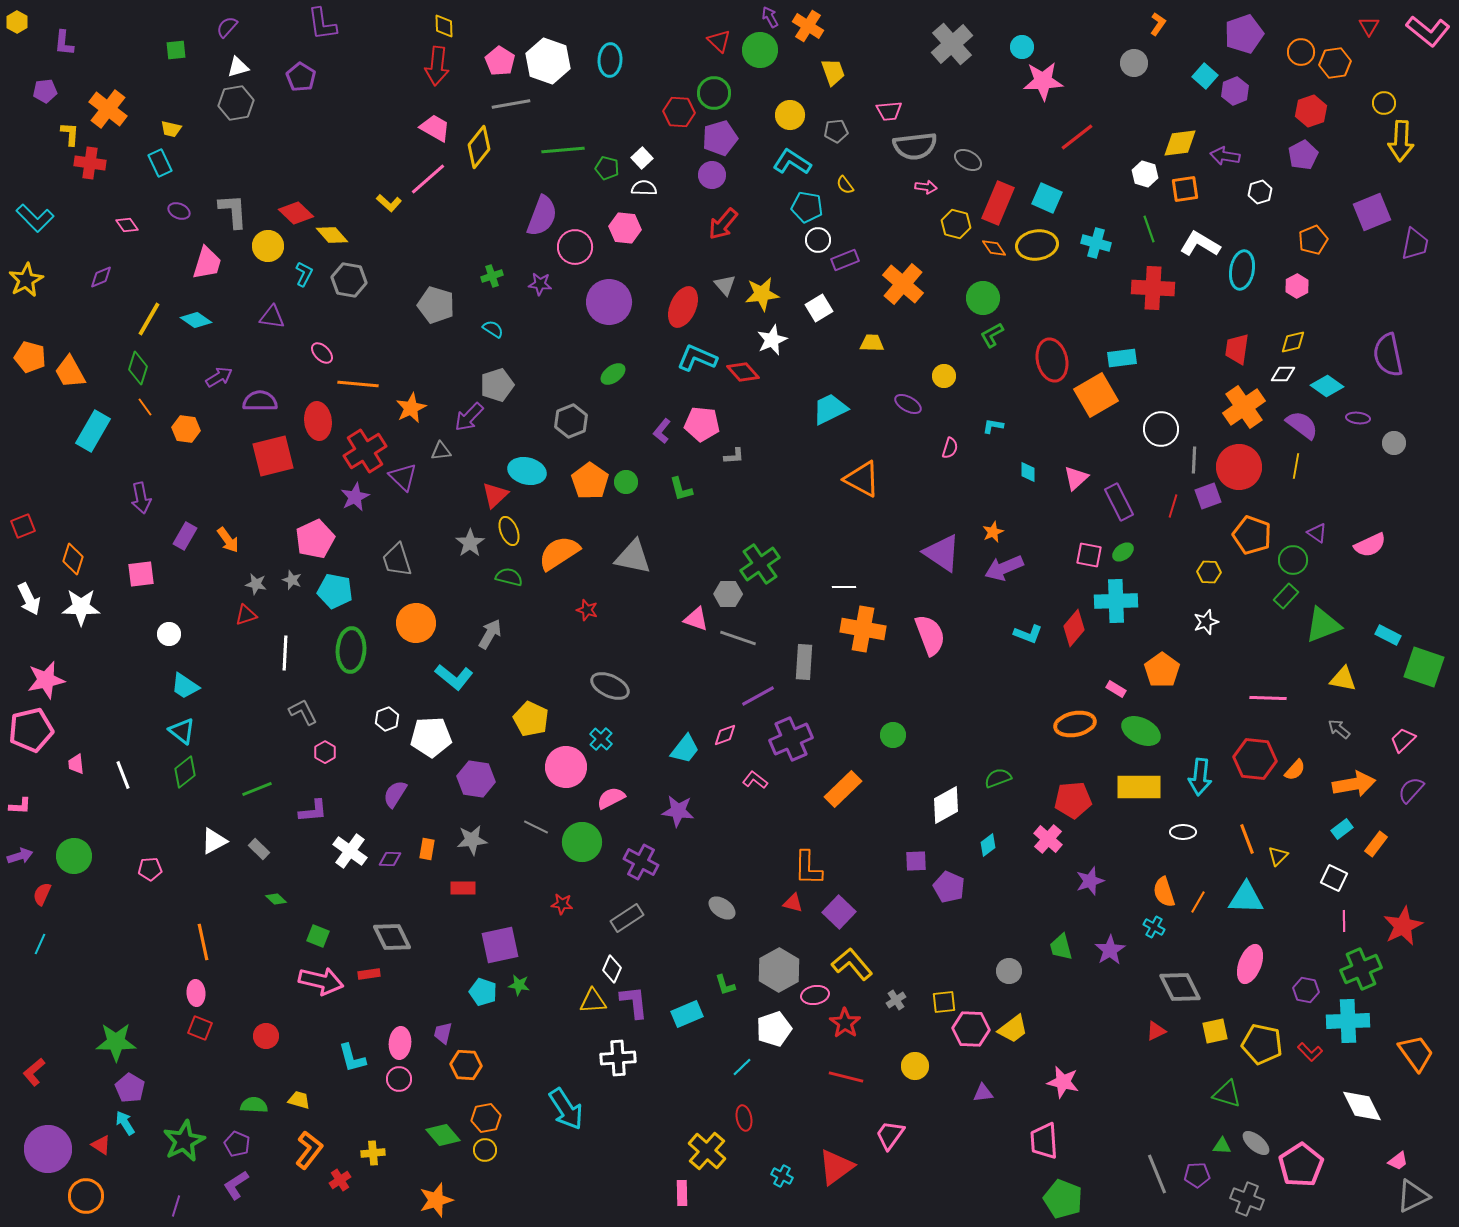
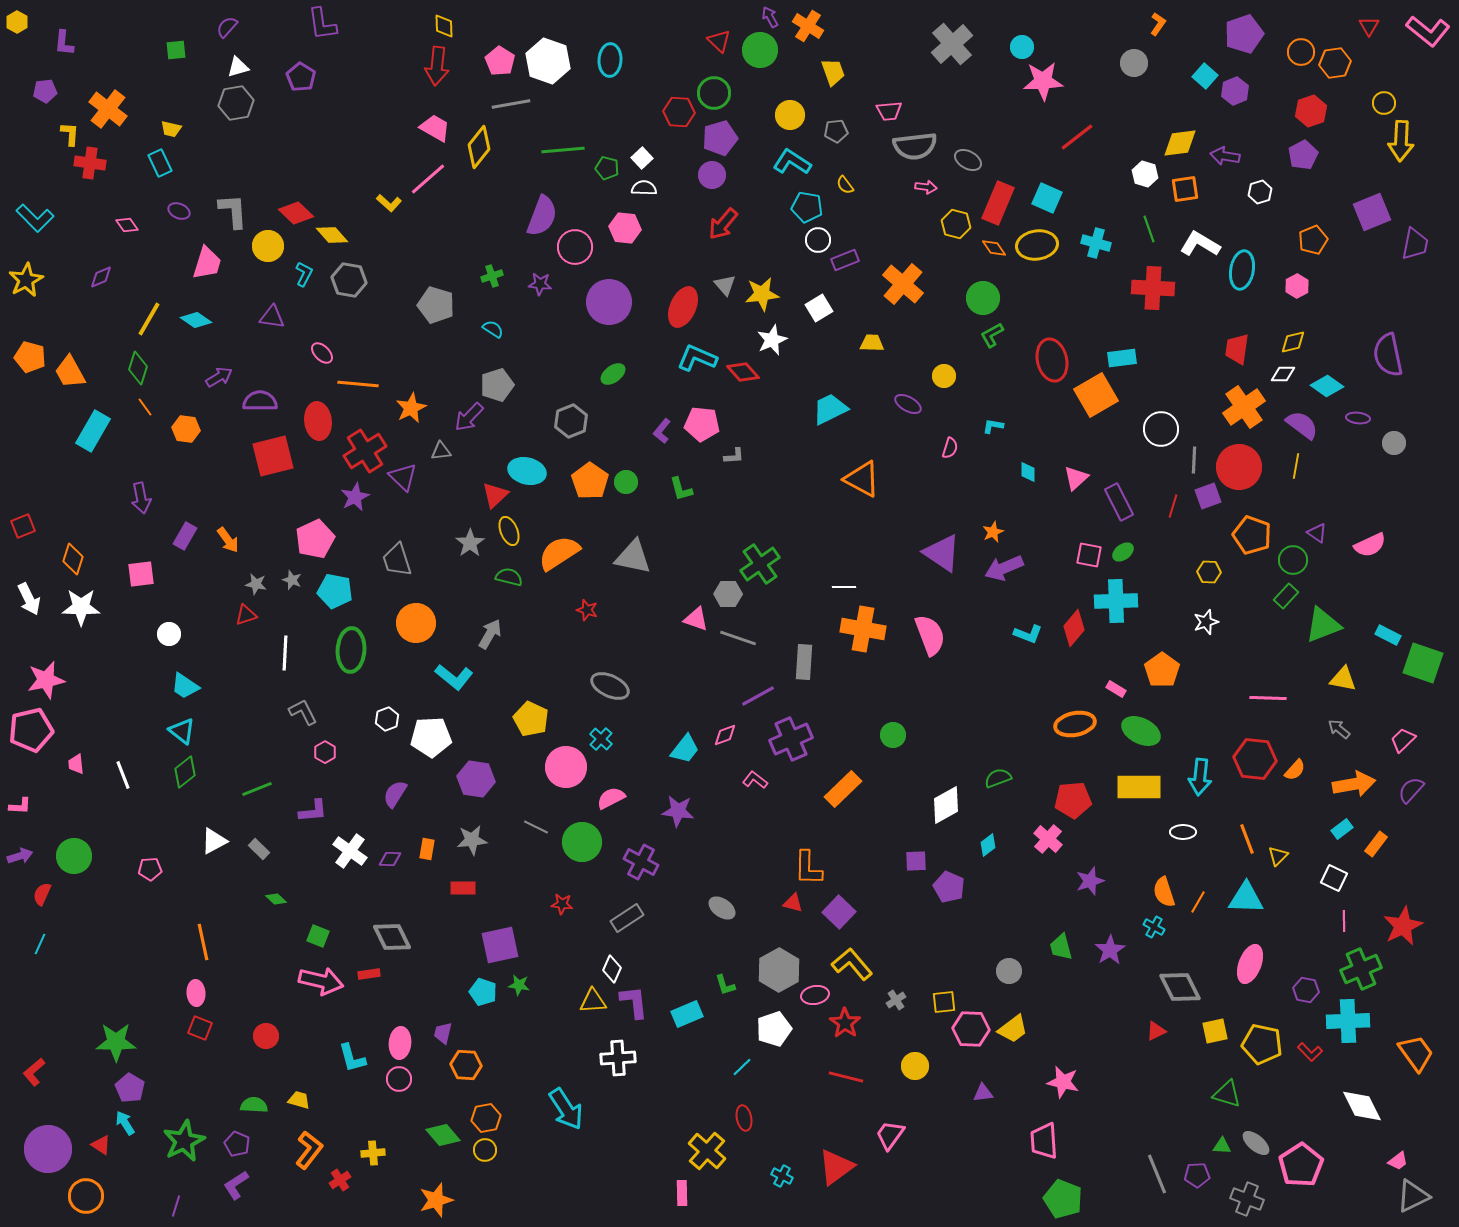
green square at (1424, 667): moved 1 px left, 4 px up
